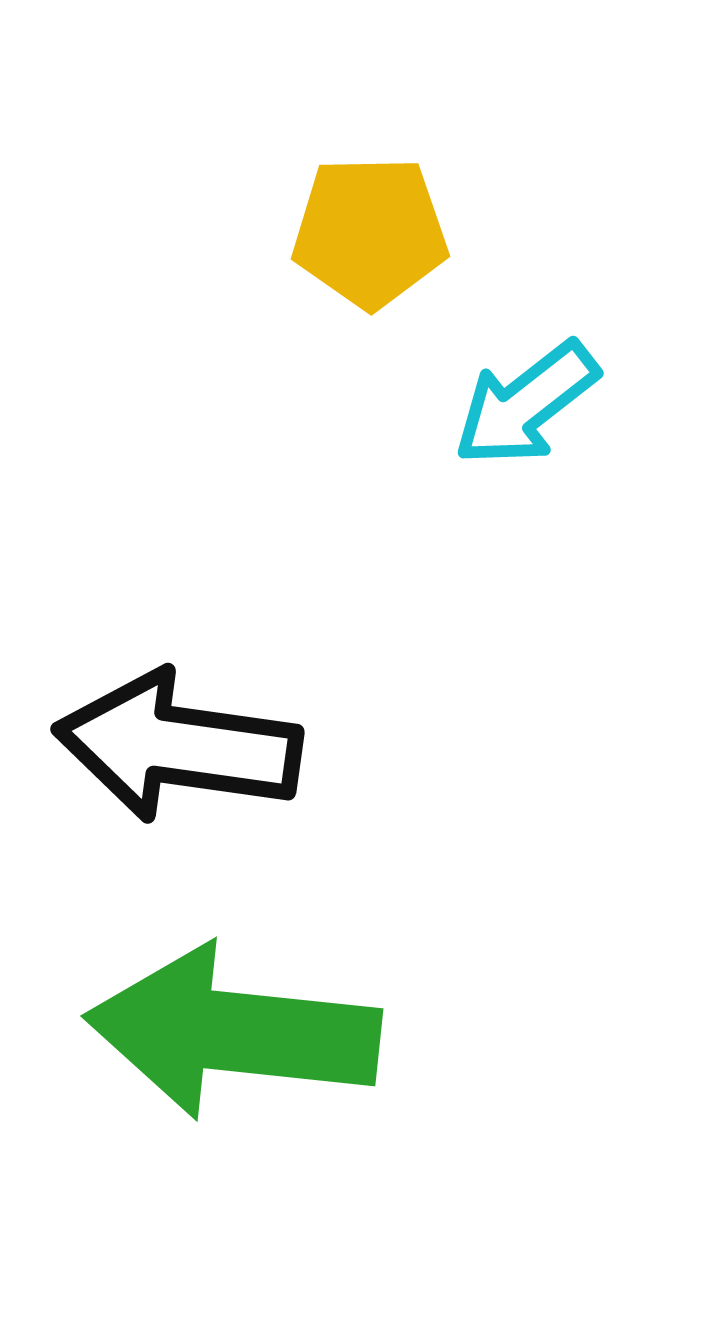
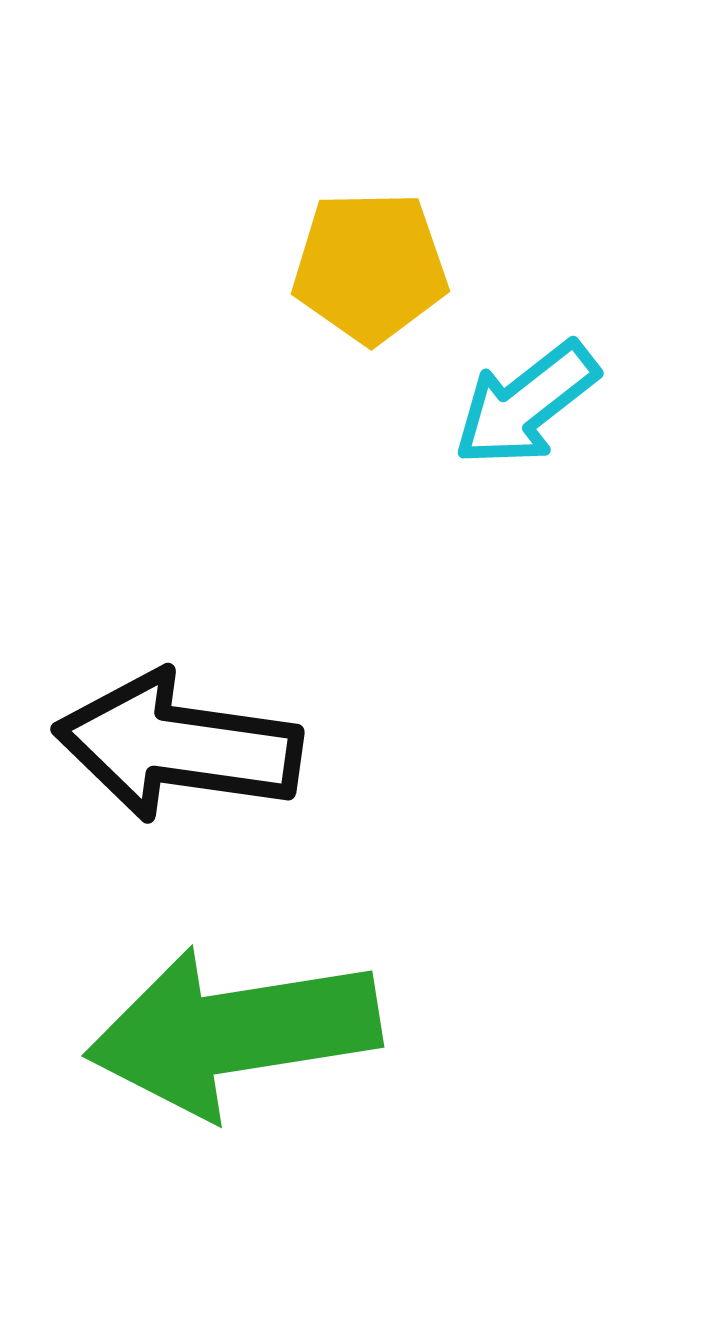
yellow pentagon: moved 35 px down
green arrow: rotated 15 degrees counterclockwise
